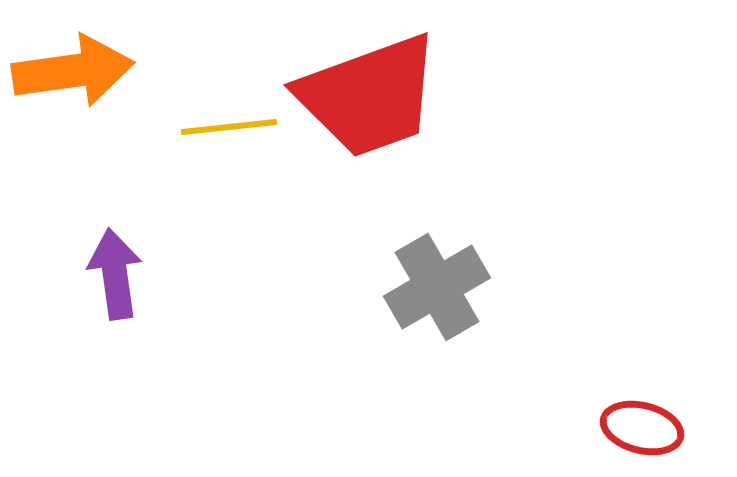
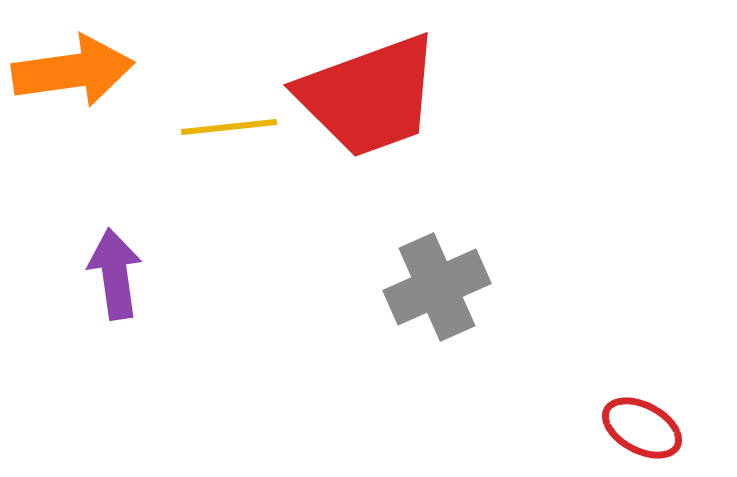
gray cross: rotated 6 degrees clockwise
red ellipse: rotated 14 degrees clockwise
